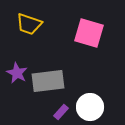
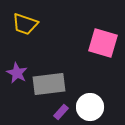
yellow trapezoid: moved 4 px left
pink square: moved 14 px right, 10 px down
gray rectangle: moved 1 px right, 3 px down
